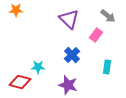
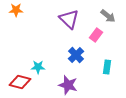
blue cross: moved 4 px right
